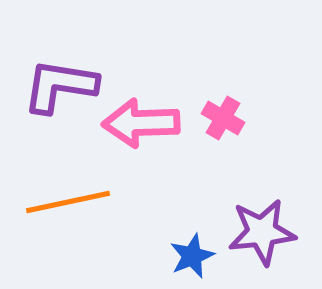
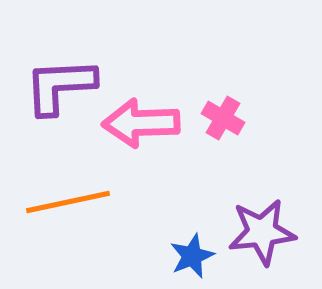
purple L-shape: rotated 12 degrees counterclockwise
